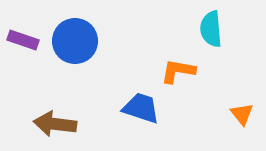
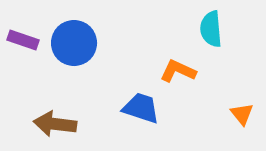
blue circle: moved 1 px left, 2 px down
orange L-shape: rotated 15 degrees clockwise
